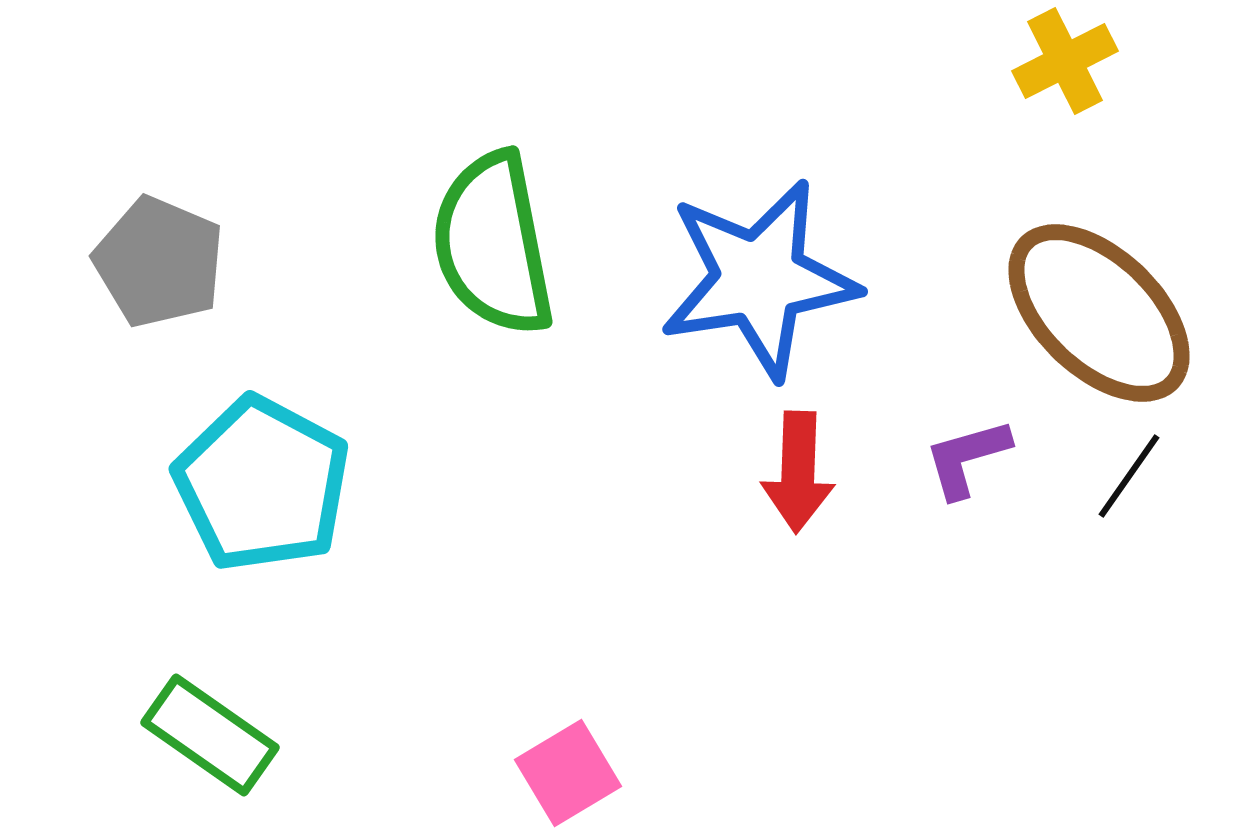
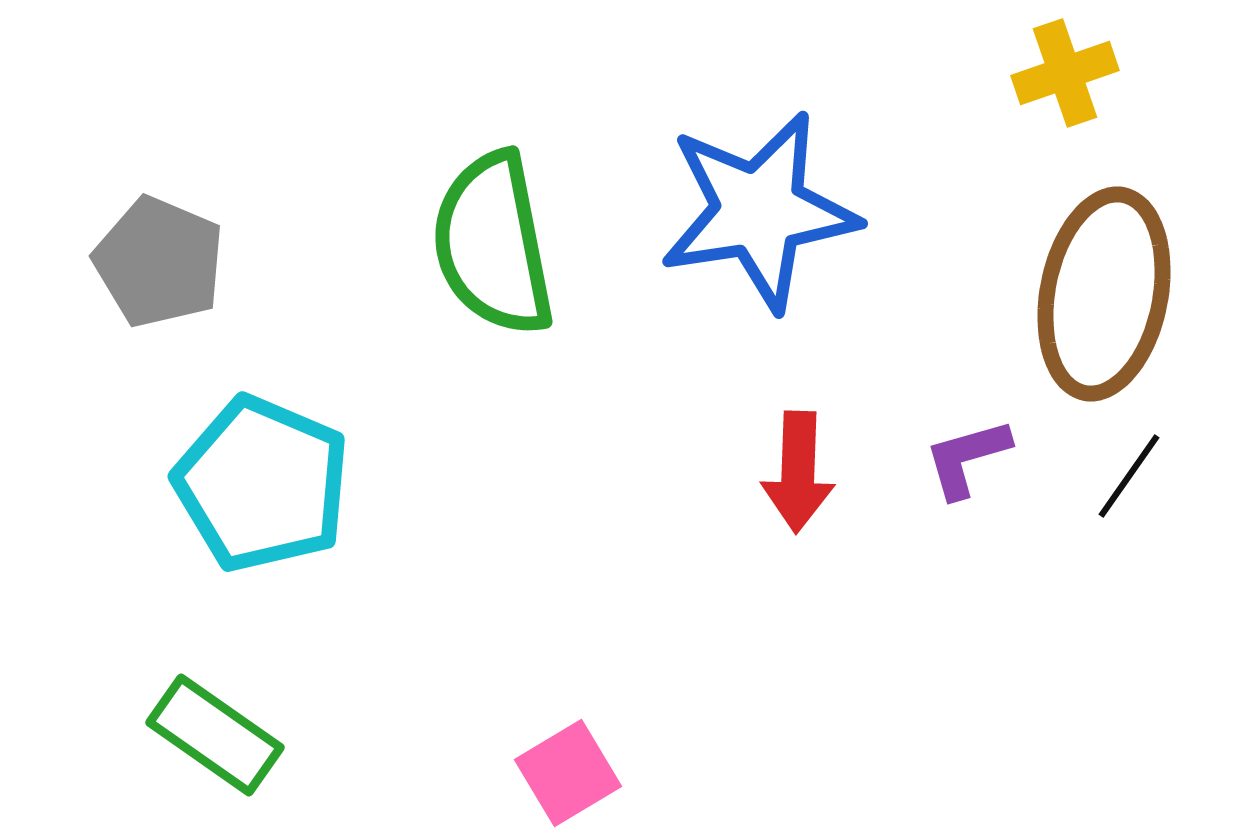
yellow cross: moved 12 px down; rotated 8 degrees clockwise
blue star: moved 68 px up
brown ellipse: moved 5 px right, 19 px up; rotated 57 degrees clockwise
cyan pentagon: rotated 5 degrees counterclockwise
green rectangle: moved 5 px right
